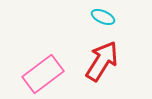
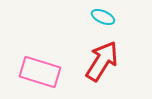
pink rectangle: moved 3 px left, 2 px up; rotated 54 degrees clockwise
